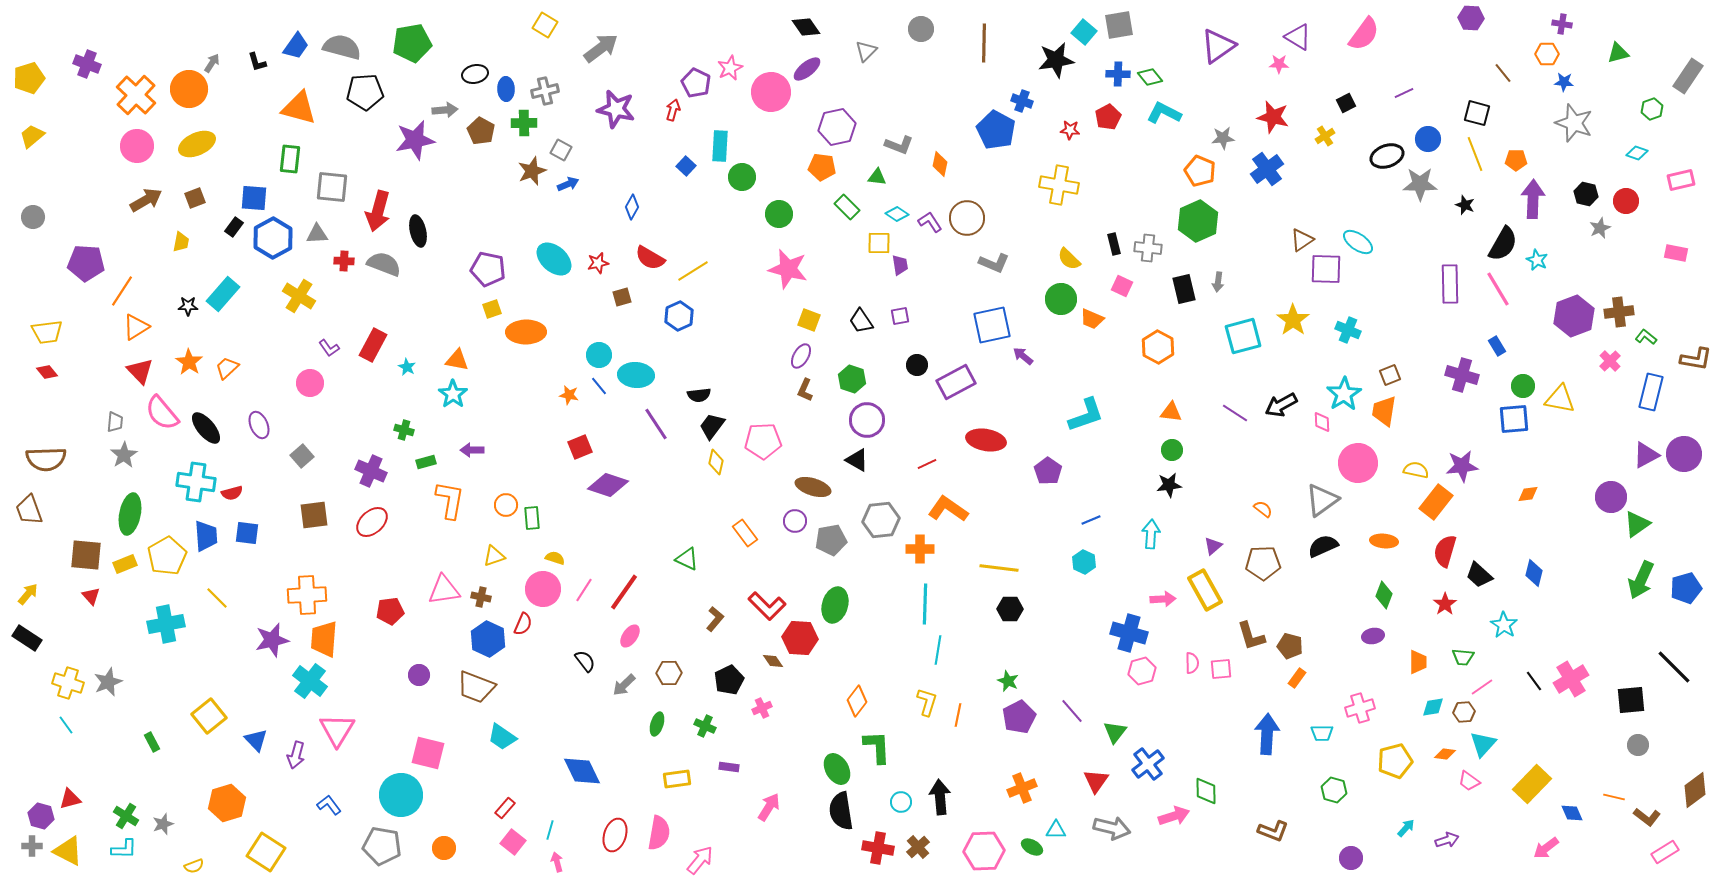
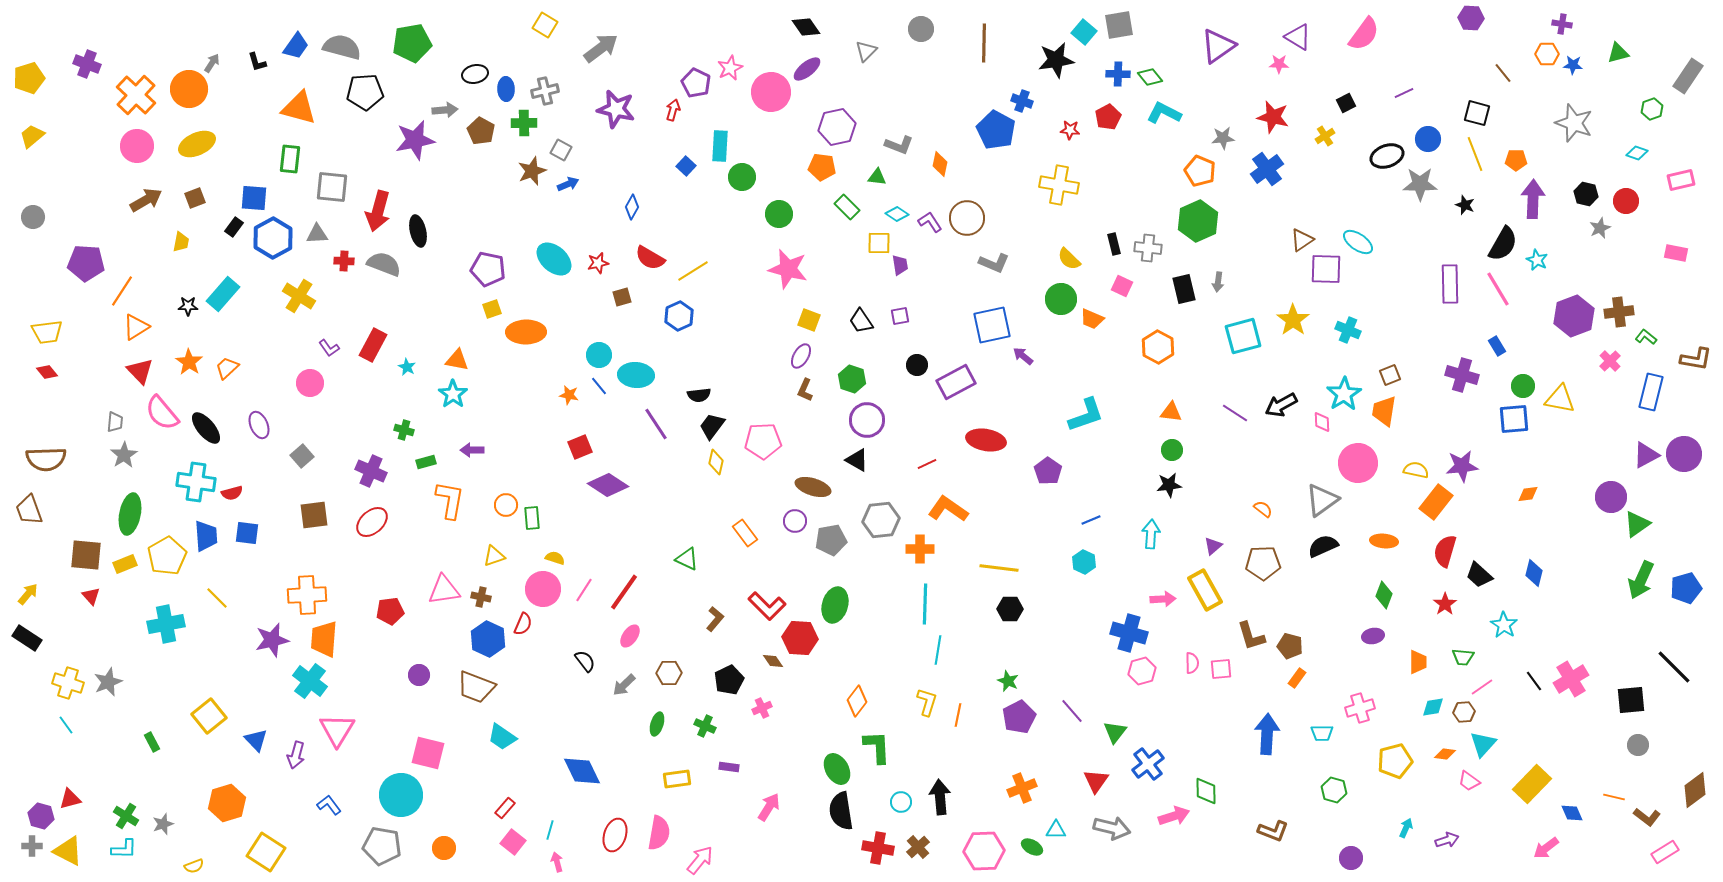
blue star at (1564, 82): moved 9 px right, 17 px up
purple diamond at (608, 485): rotated 15 degrees clockwise
cyan arrow at (1406, 828): rotated 18 degrees counterclockwise
